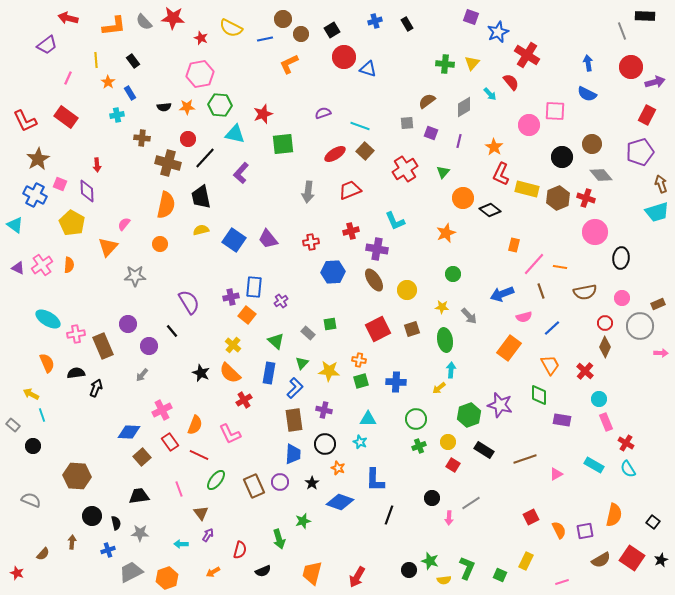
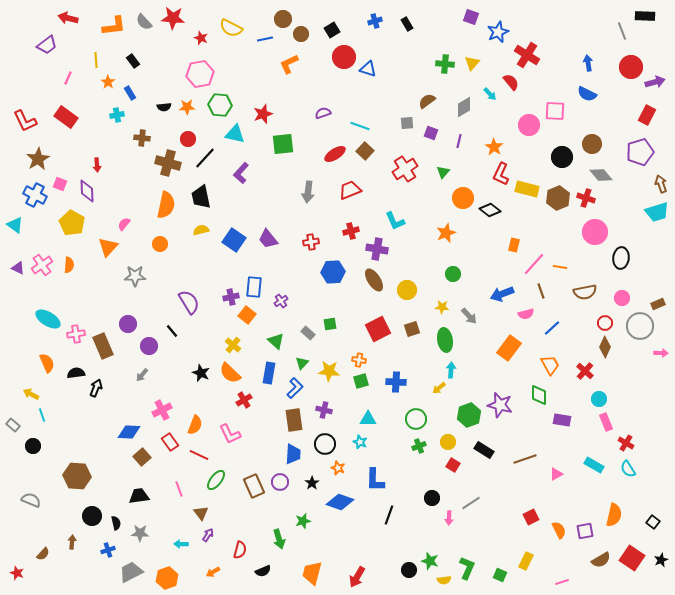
pink semicircle at (524, 317): moved 2 px right, 3 px up
